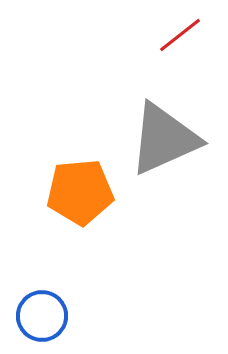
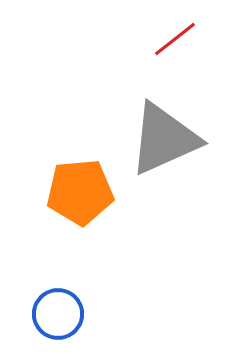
red line: moved 5 px left, 4 px down
blue circle: moved 16 px right, 2 px up
